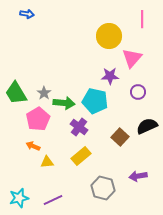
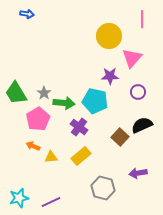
black semicircle: moved 5 px left, 1 px up
yellow triangle: moved 4 px right, 5 px up
purple arrow: moved 3 px up
purple line: moved 2 px left, 2 px down
